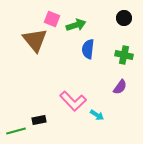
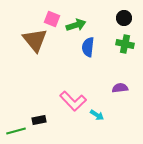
blue semicircle: moved 2 px up
green cross: moved 1 px right, 11 px up
purple semicircle: moved 1 px down; rotated 133 degrees counterclockwise
